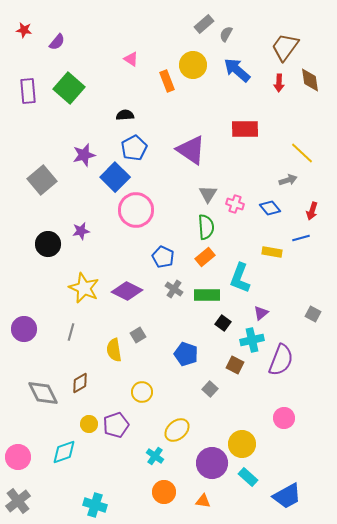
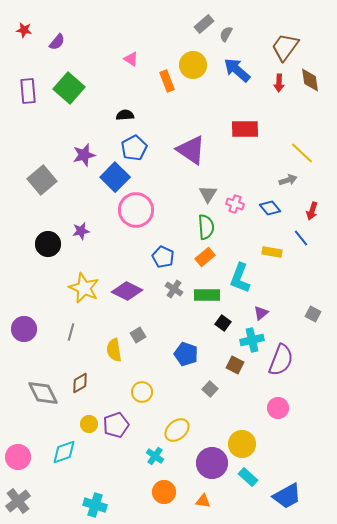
blue line at (301, 238): rotated 66 degrees clockwise
pink circle at (284, 418): moved 6 px left, 10 px up
